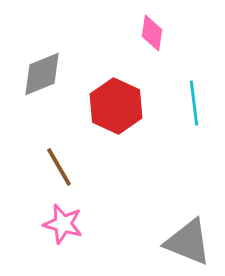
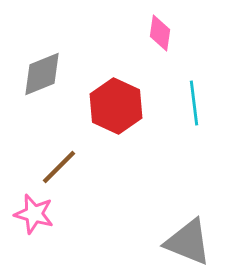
pink diamond: moved 8 px right
brown line: rotated 75 degrees clockwise
pink star: moved 29 px left, 10 px up
